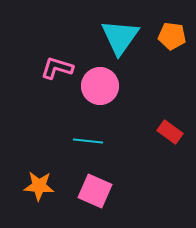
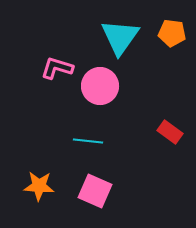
orange pentagon: moved 3 px up
